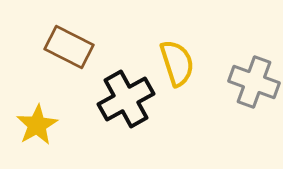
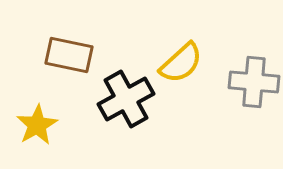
brown rectangle: moved 8 px down; rotated 15 degrees counterclockwise
yellow semicircle: moved 4 px right; rotated 66 degrees clockwise
gray cross: rotated 15 degrees counterclockwise
